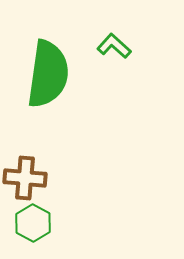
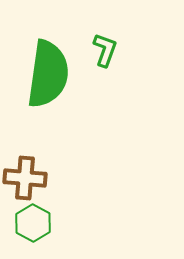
green L-shape: moved 9 px left, 4 px down; rotated 68 degrees clockwise
